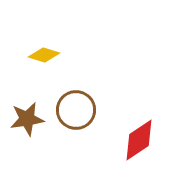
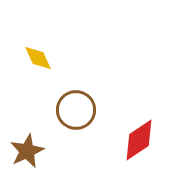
yellow diamond: moved 6 px left, 3 px down; rotated 48 degrees clockwise
brown star: moved 32 px down; rotated 16 degrees counterclockwise
